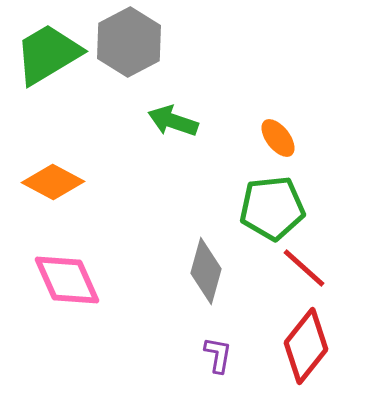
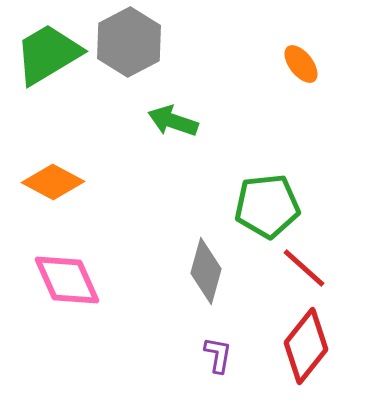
orange ellipse: moved 23 px right, 74 px up
green pentagon: moved 5 px left, 2 px up
